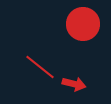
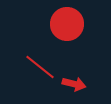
red circle: moved 16 px left
